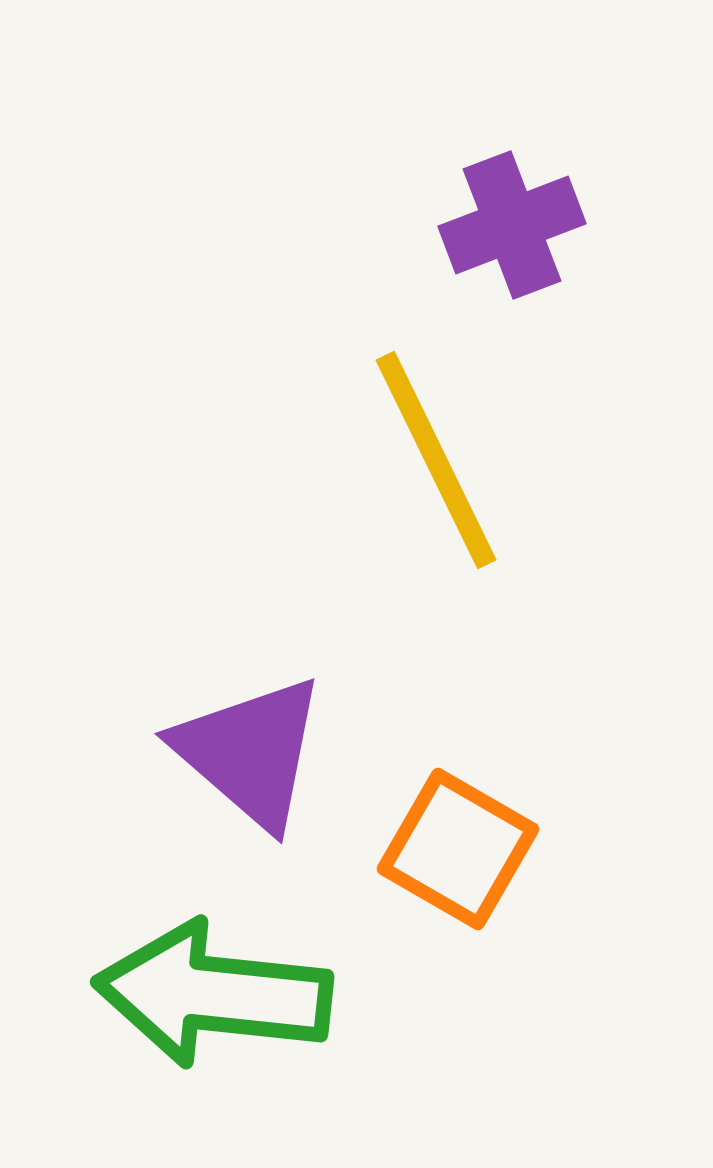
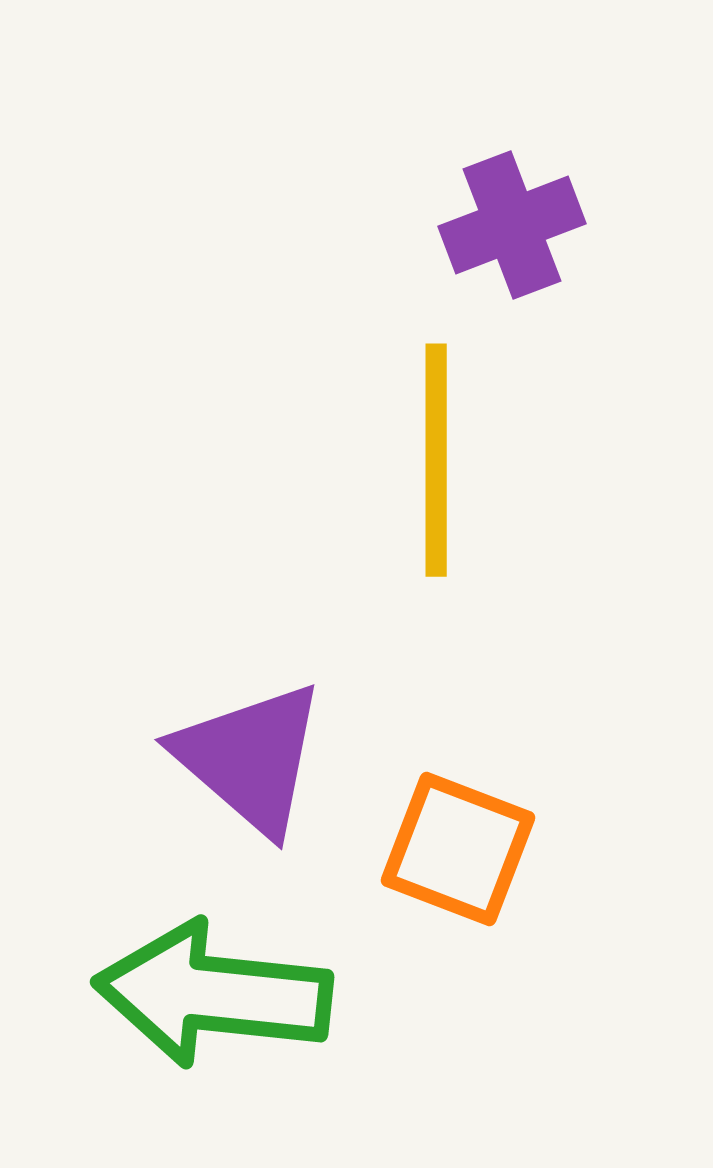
yellow line: rotated 26 degrees clockwise
purple triangle: moved 6 px down
orange square: rotated 9 degrees counterclockwise
